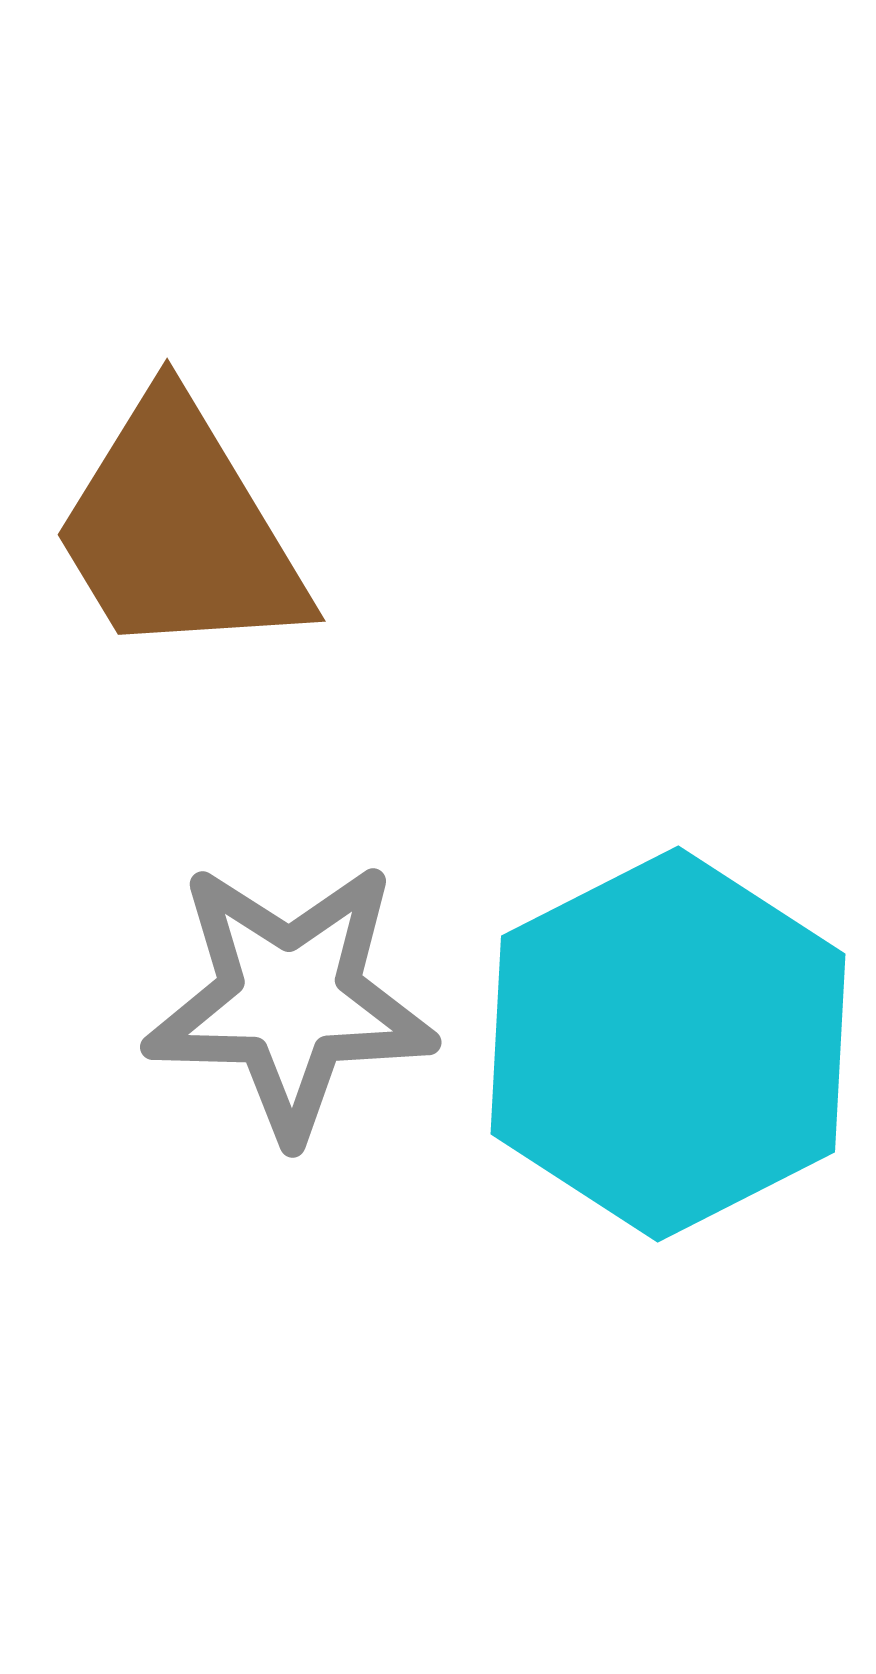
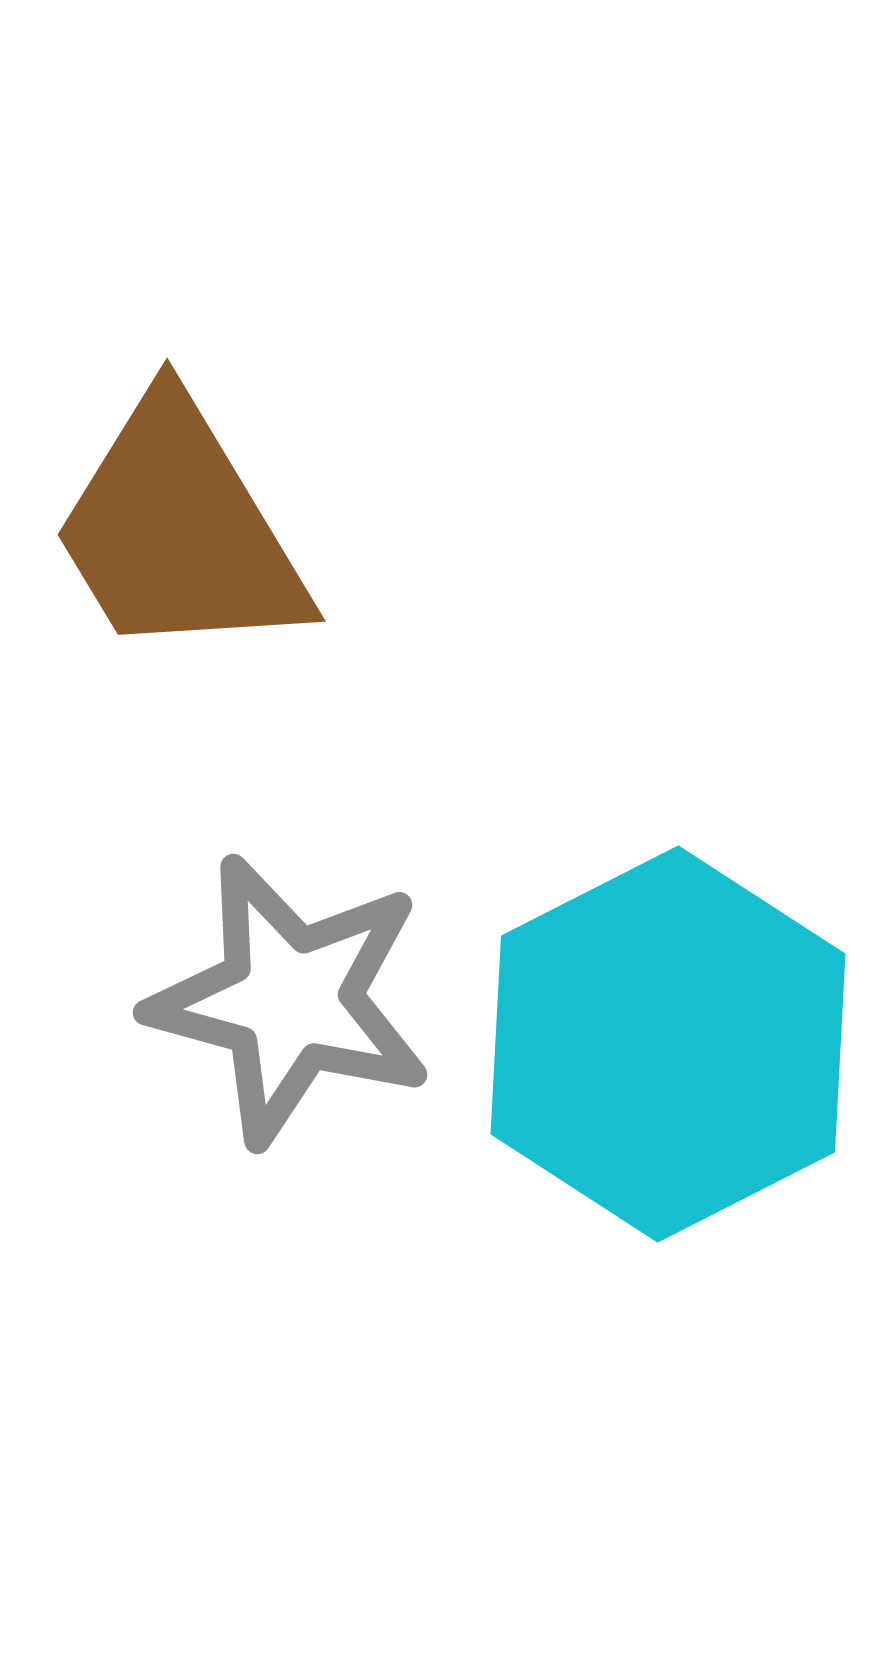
gray star: rotated 14 degrees clockwise
